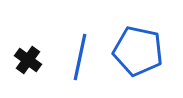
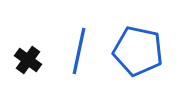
blue line: moved 1 px left, 6 px up
